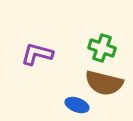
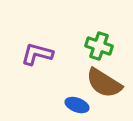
green cross: moved 3 px left, 2 px up
brown semicircle: rotated 18 degrees clockwise
